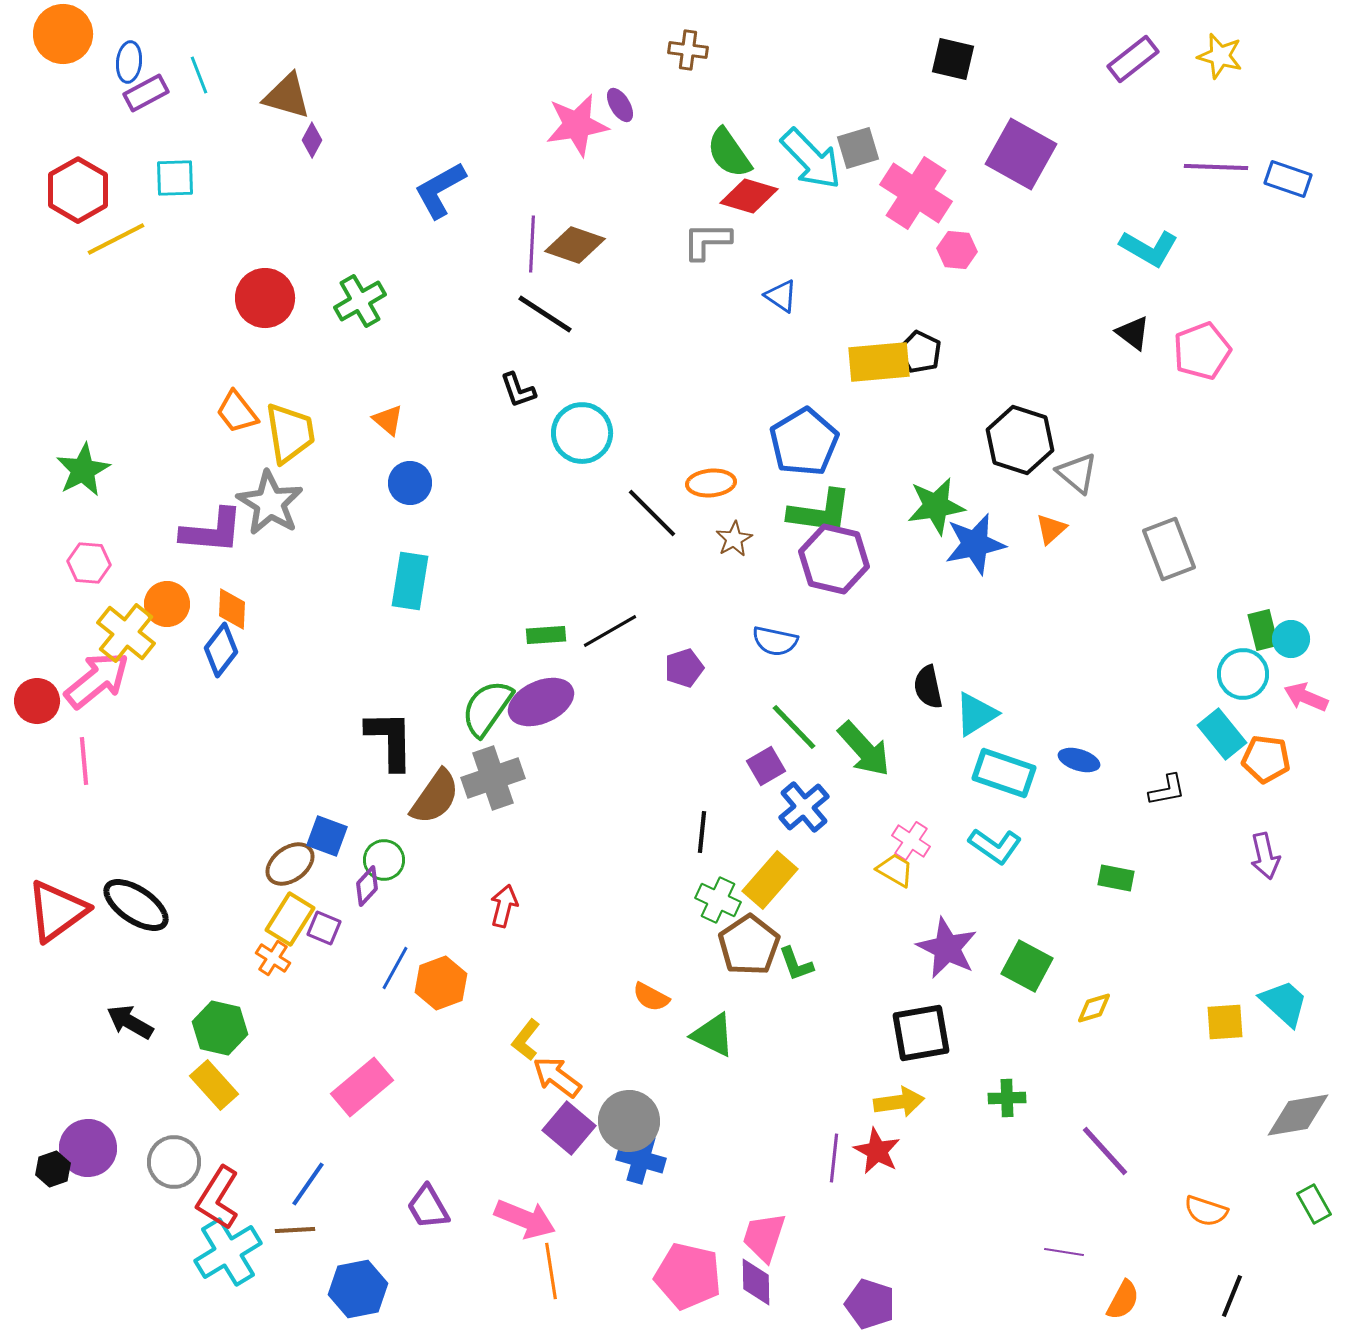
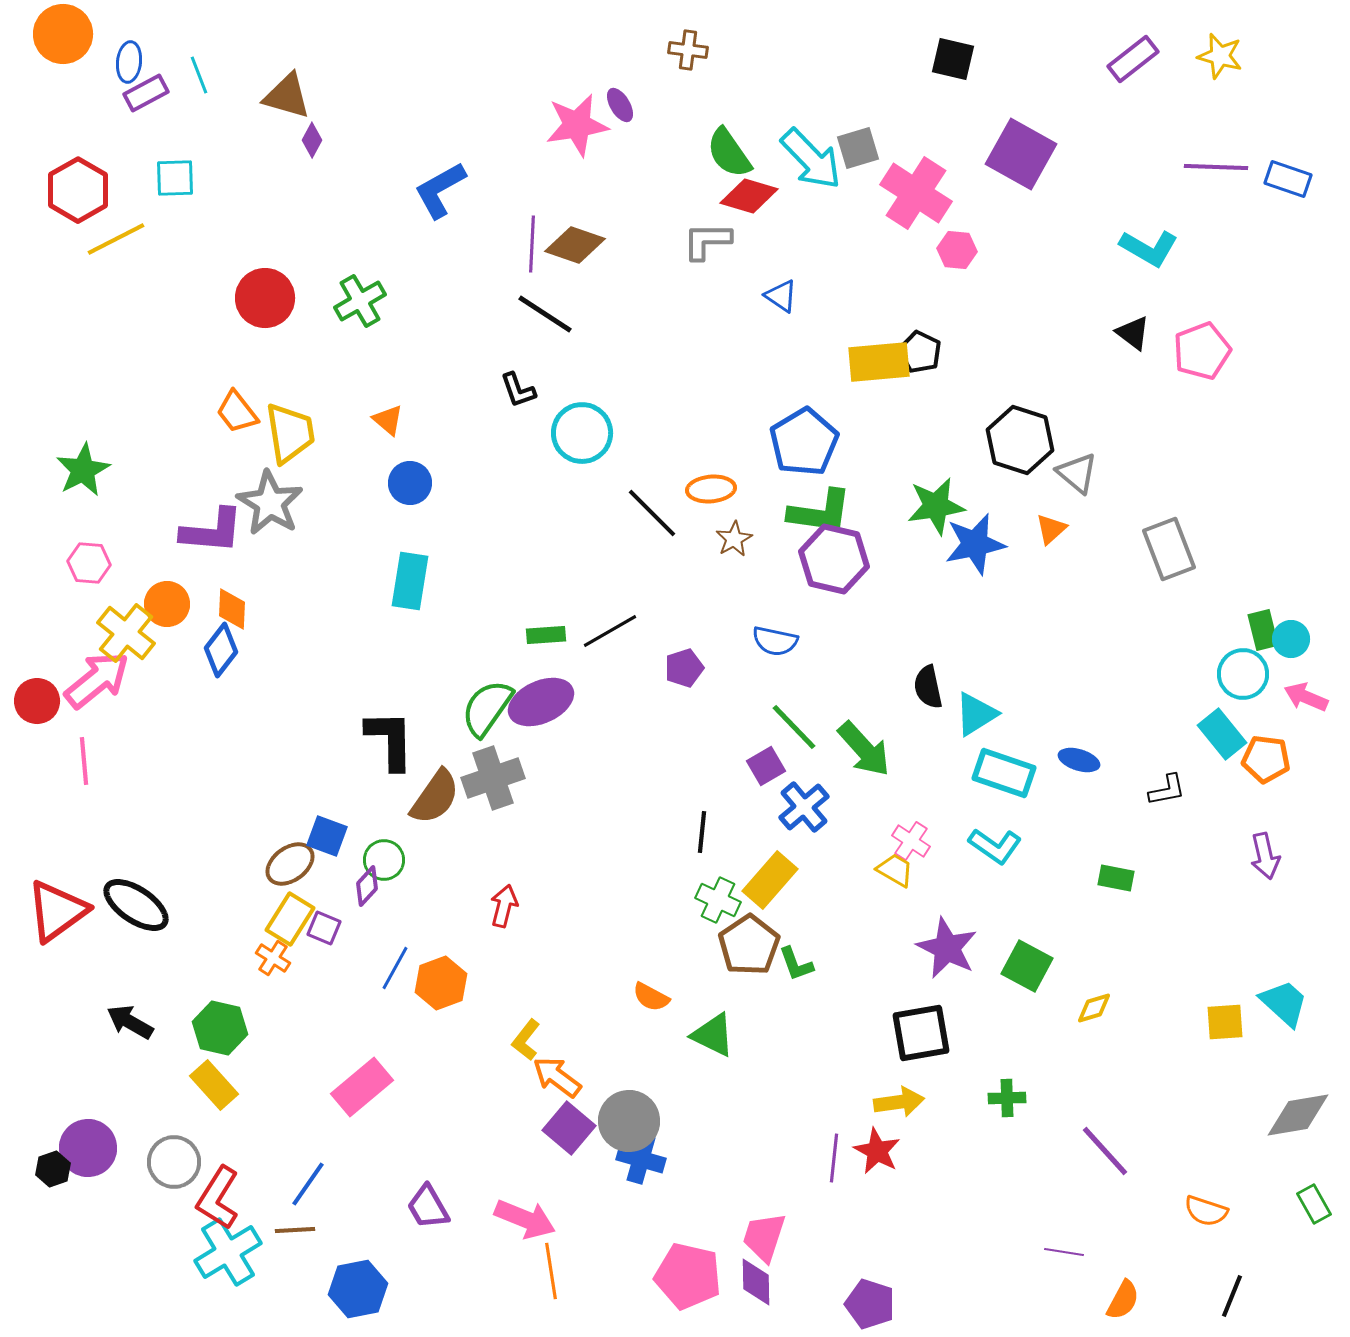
orange ellipse at (711, 483): moved 6 px down
